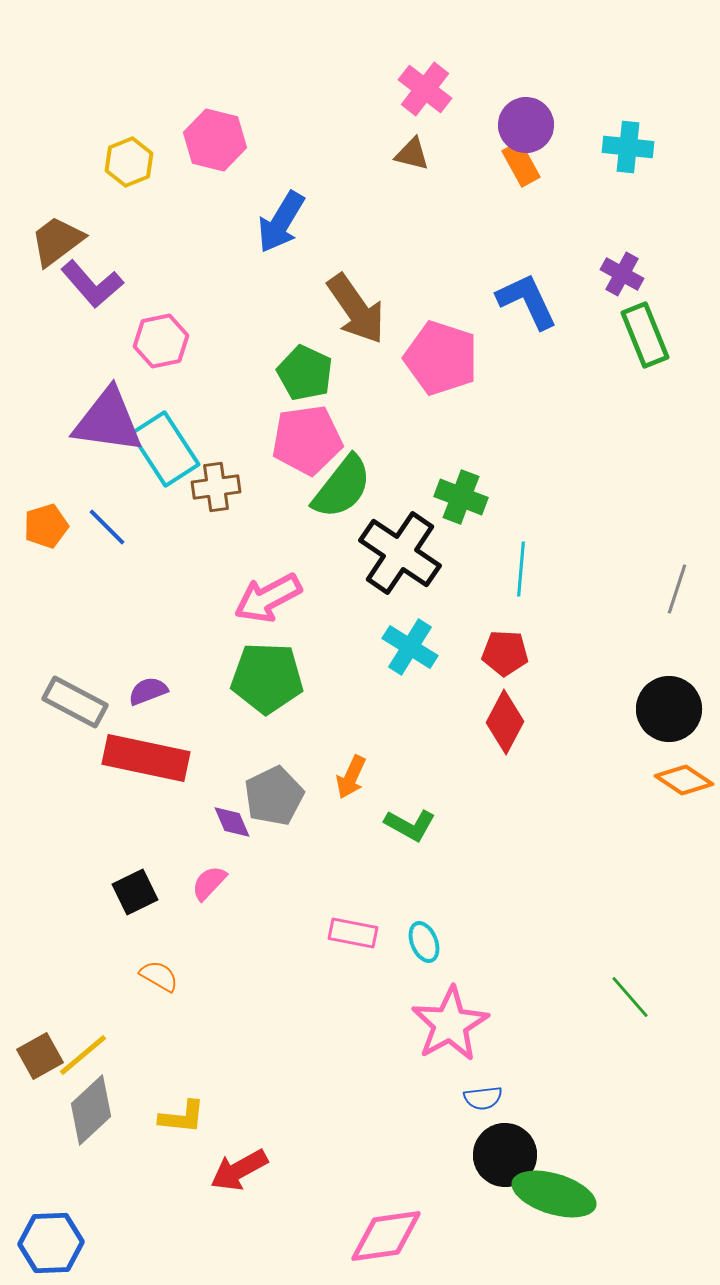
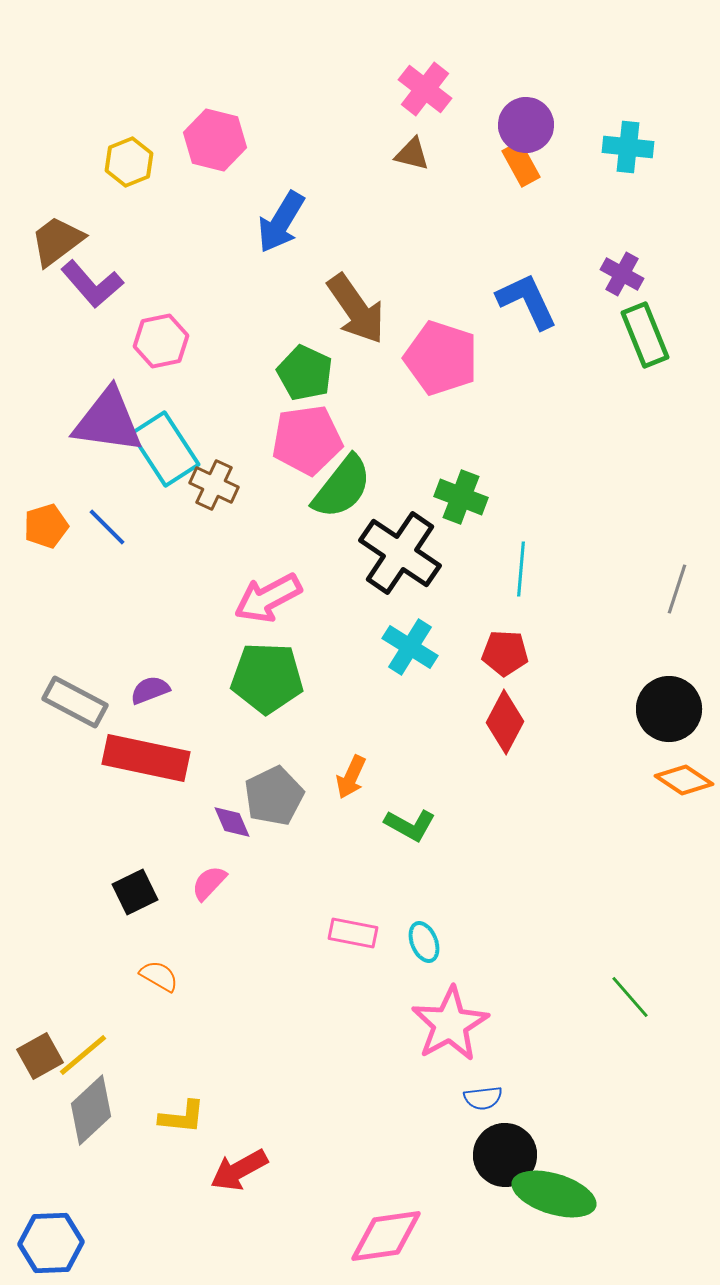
brown cross at (216, 487): moved 2 px left, 2 px up; rotated 33 degrees clockwise
purple semicircle at (148, 691): moved 2 px right, 1 px up
